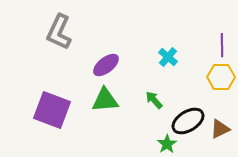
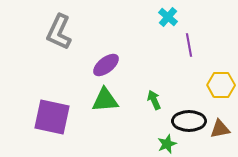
purple line: moved 33 px left; rotated 10 degrees counterclockwise
cyan cross: moved 40 px up
yellow hexagon: moved 8 px down
green arrow: rotated 18 degrees clockwise
purple square: moved 7 px down; rotated 9 degrees counterclockwise
black ellipse: moved 1 px right; rotated 32 degrees clockwise
brown triangle: rotated 15 degrees clockwise
green star: rotated 12 degrees clockwise
